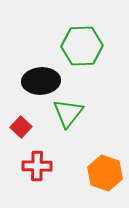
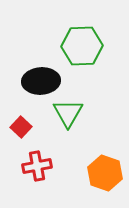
green triangle: rotated 8 degrees counterclockwise
red cross: rotated 12 degrees counterclockwise
